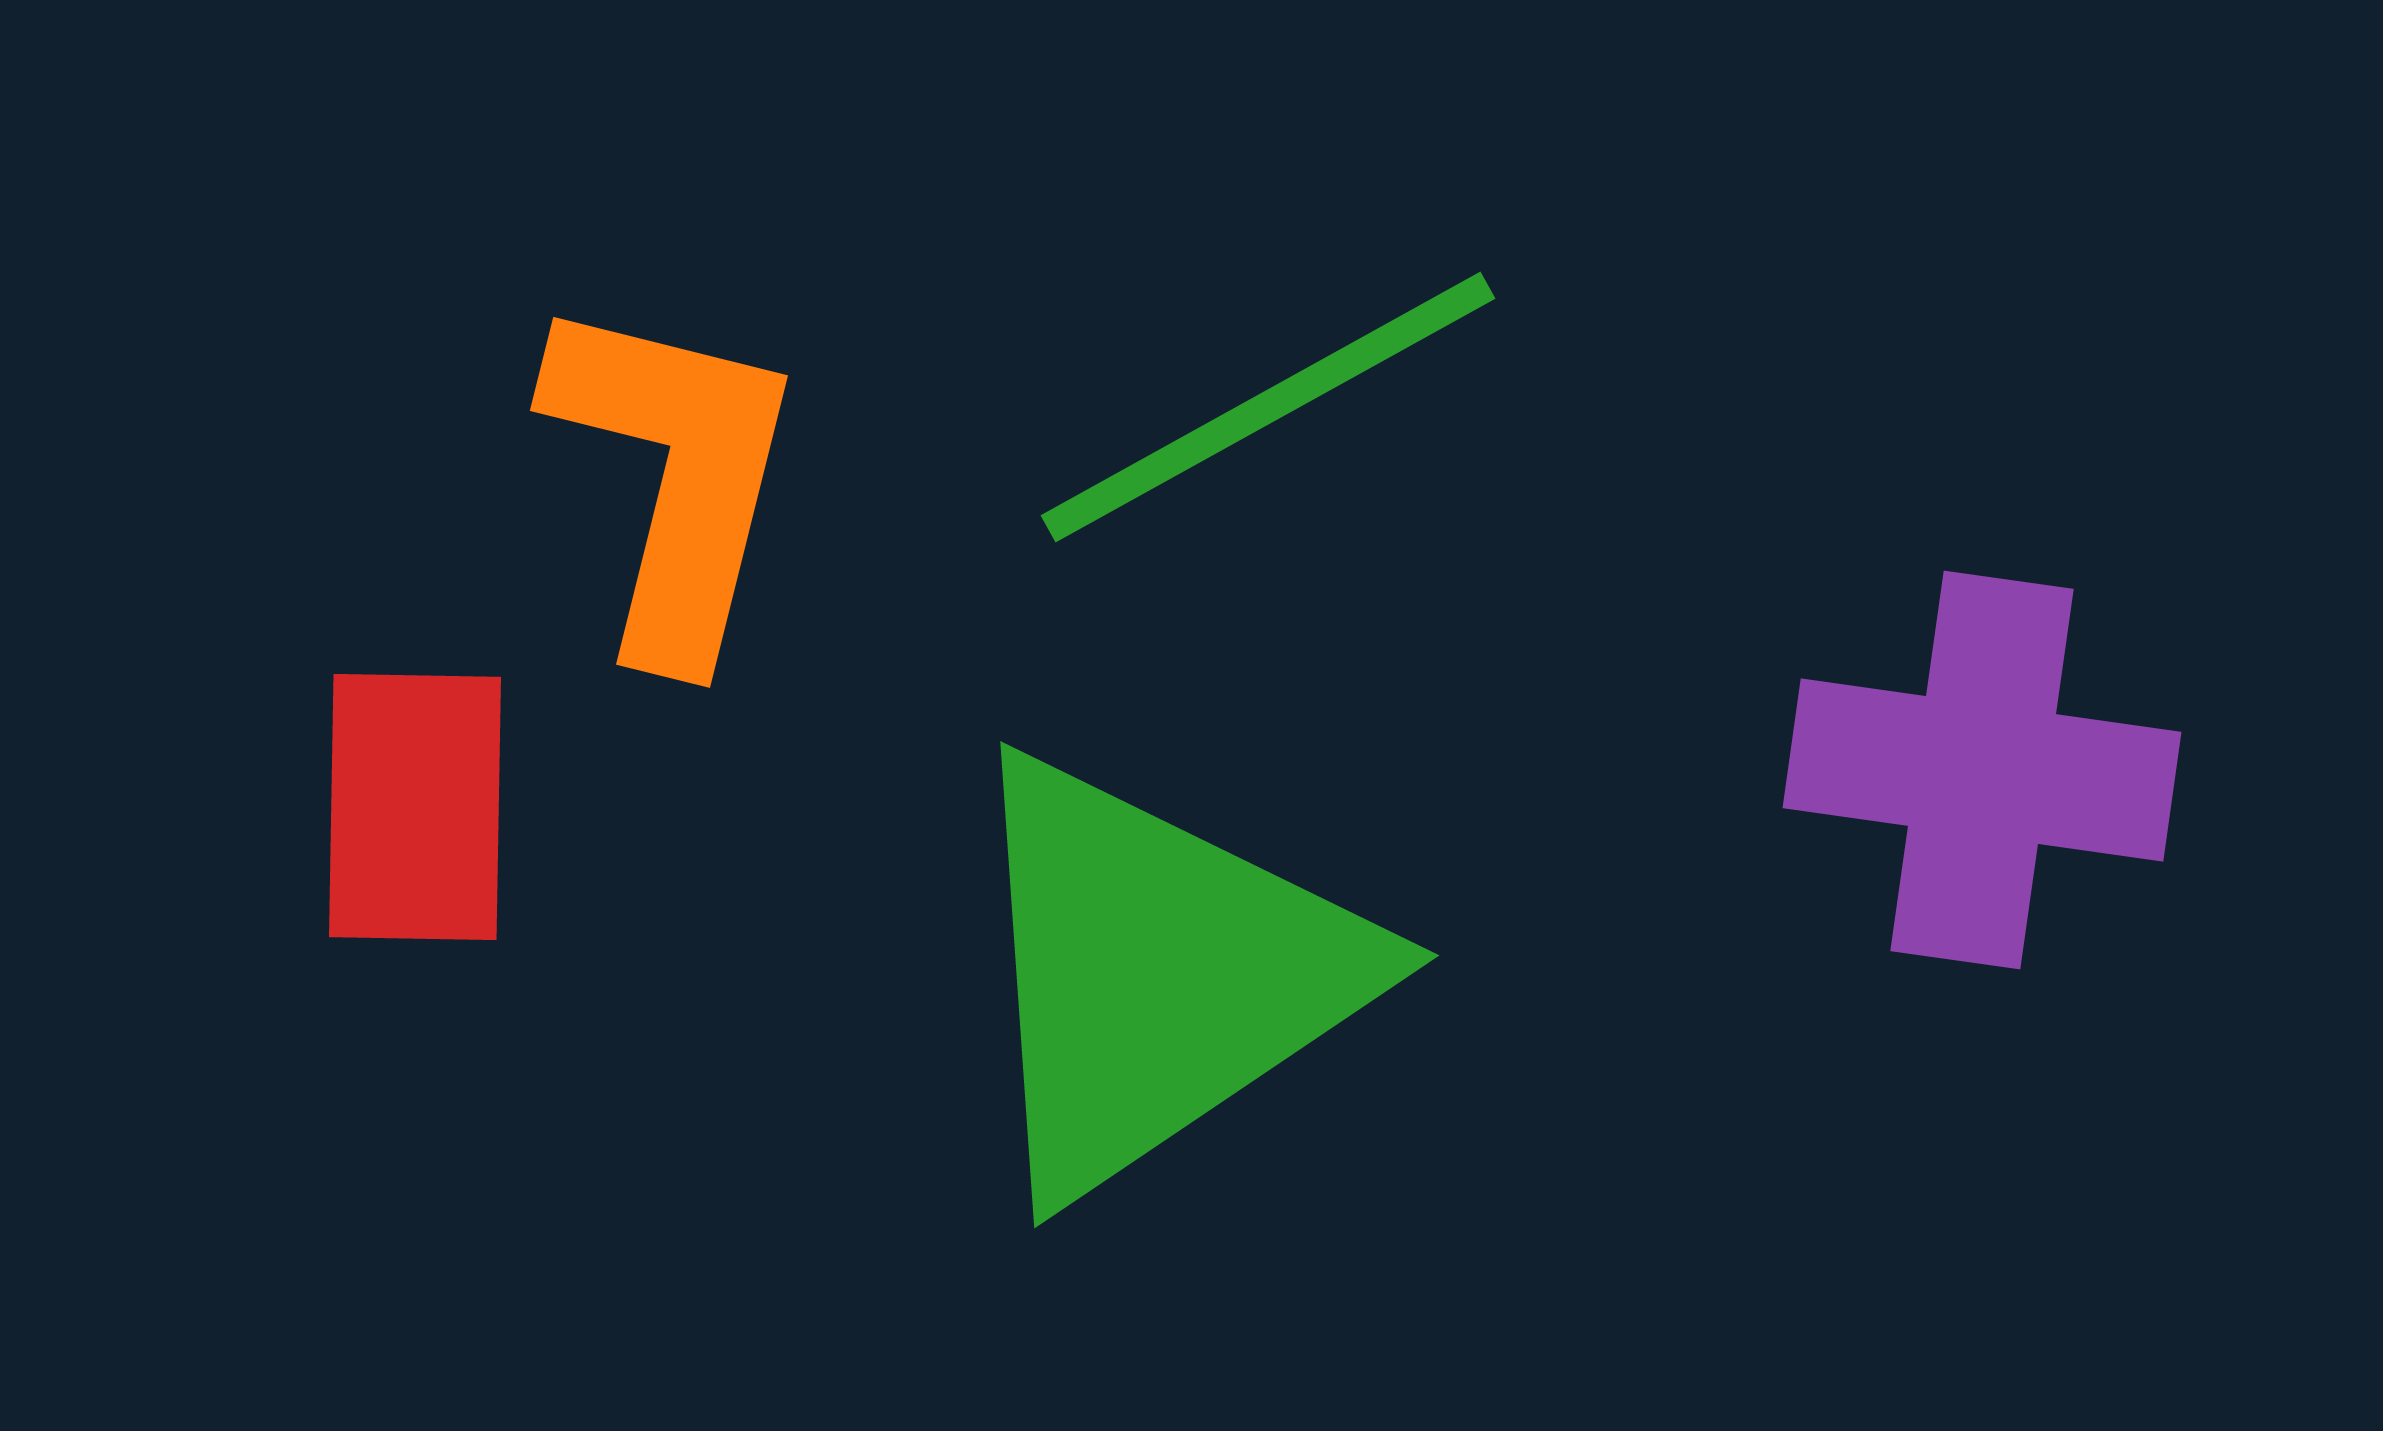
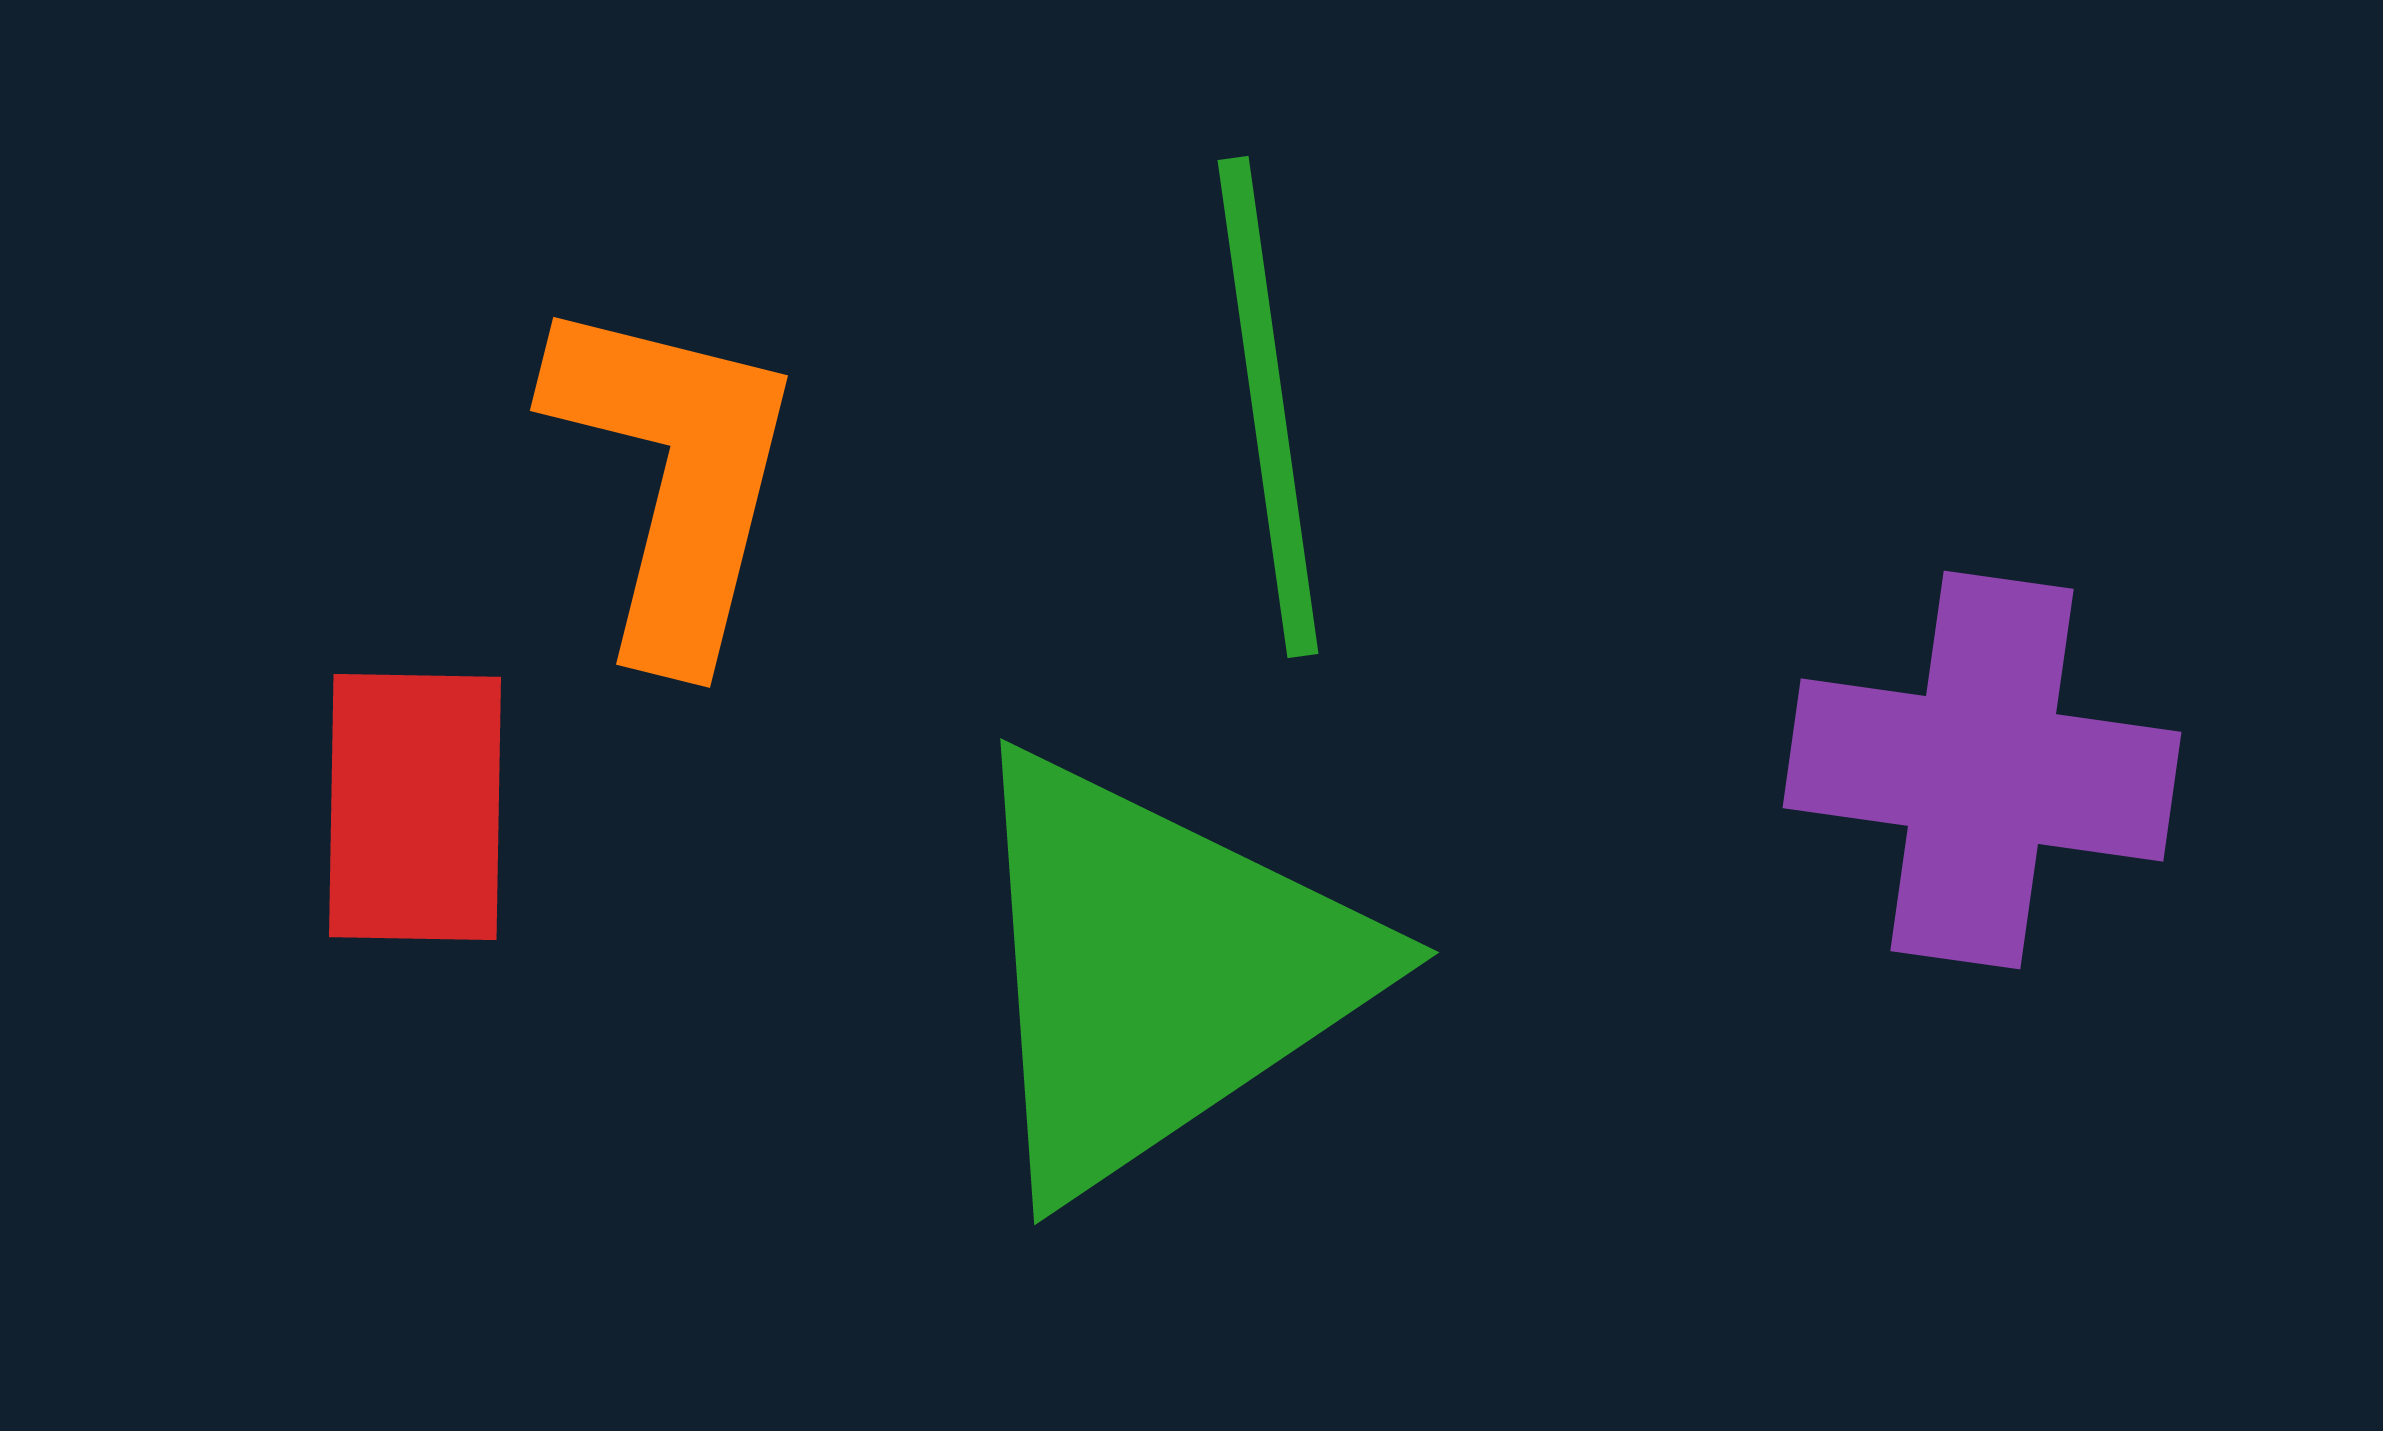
green line: rotated 69 degrees counterclockwise
green triangle: moved 3 px up
